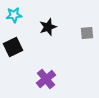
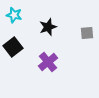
cyan star: rotated 21 degrees clockwise
black square: rotated 12 degrees counterclockwise
purple cross: moved 2 px right, 17 px up
